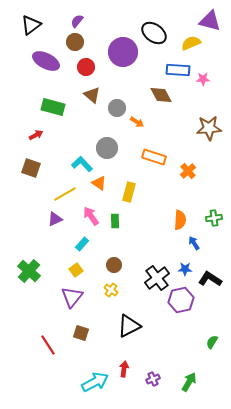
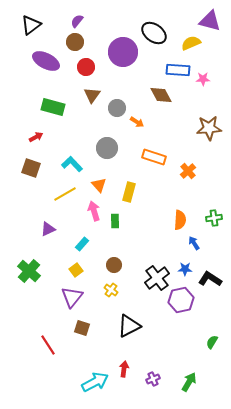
brown triangle at (92, 95): rotated 24 degrees clockwise
red arrow at (36, 135): moved 2 px down
cyan L-shape at (82, 164): moved 10 px left
orange triangle at (99, 183): moved 2 px down; rotated 14 degrees clockwise
pink arrow at (91, 216): moved 3 px right, 5 px up; rotated 18 degrees clockwise
purple triangle at (55, 219): moved 7 px left, 10 px down
brown square at (81, 333): moved 1 px right, 5 px up
